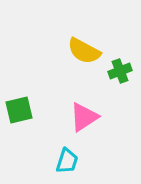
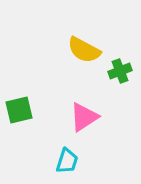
yellow semicircle: moved 1 px up
